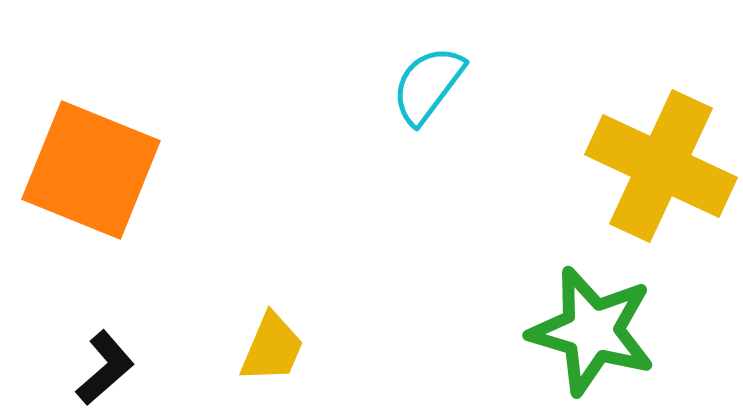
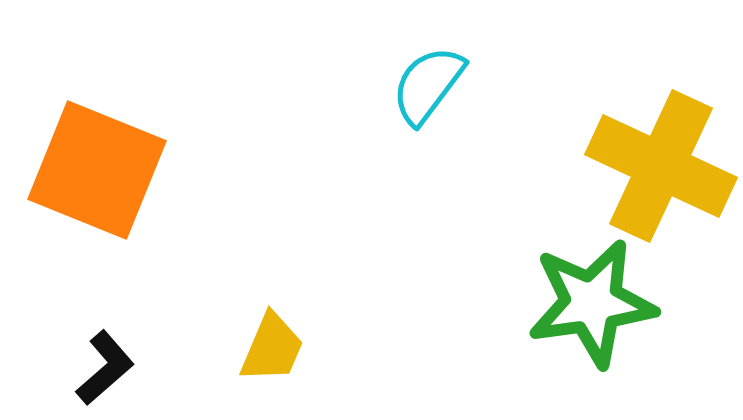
orange square: moved 6 px right
green star: moved 28 px up; rotated 24 degrees counterclockwise
